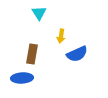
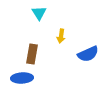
blue semicircle: moved 11 px right
